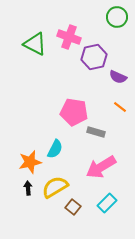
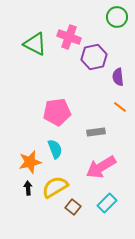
purple semicircle: rotated 60 degrees clockwise
pink pentagon: moved 17 px left; rotated 16 degrees counterclockwise
gray rectangle: rotated 24 degrees counterclockwise
cyan semicircle: rotated 48 degrees counterclockwise
